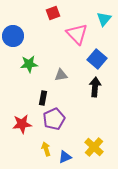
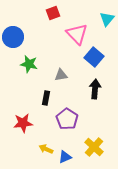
cyan triangle: moved 3 px right
blue circle: moved 1 px down
blue square: moved 3 px left, 2 px up
green star: rotated 18 degrees clockwise
black arrow: moved 2 px down
black rectangle: moved 3 px right
purple pentagon: moved 13 px right; rotated 15 degrees counterclockwise
red star: moved 1 px right, 1 px up
yellow arrow: rotated 48 degrees counterclockwise
